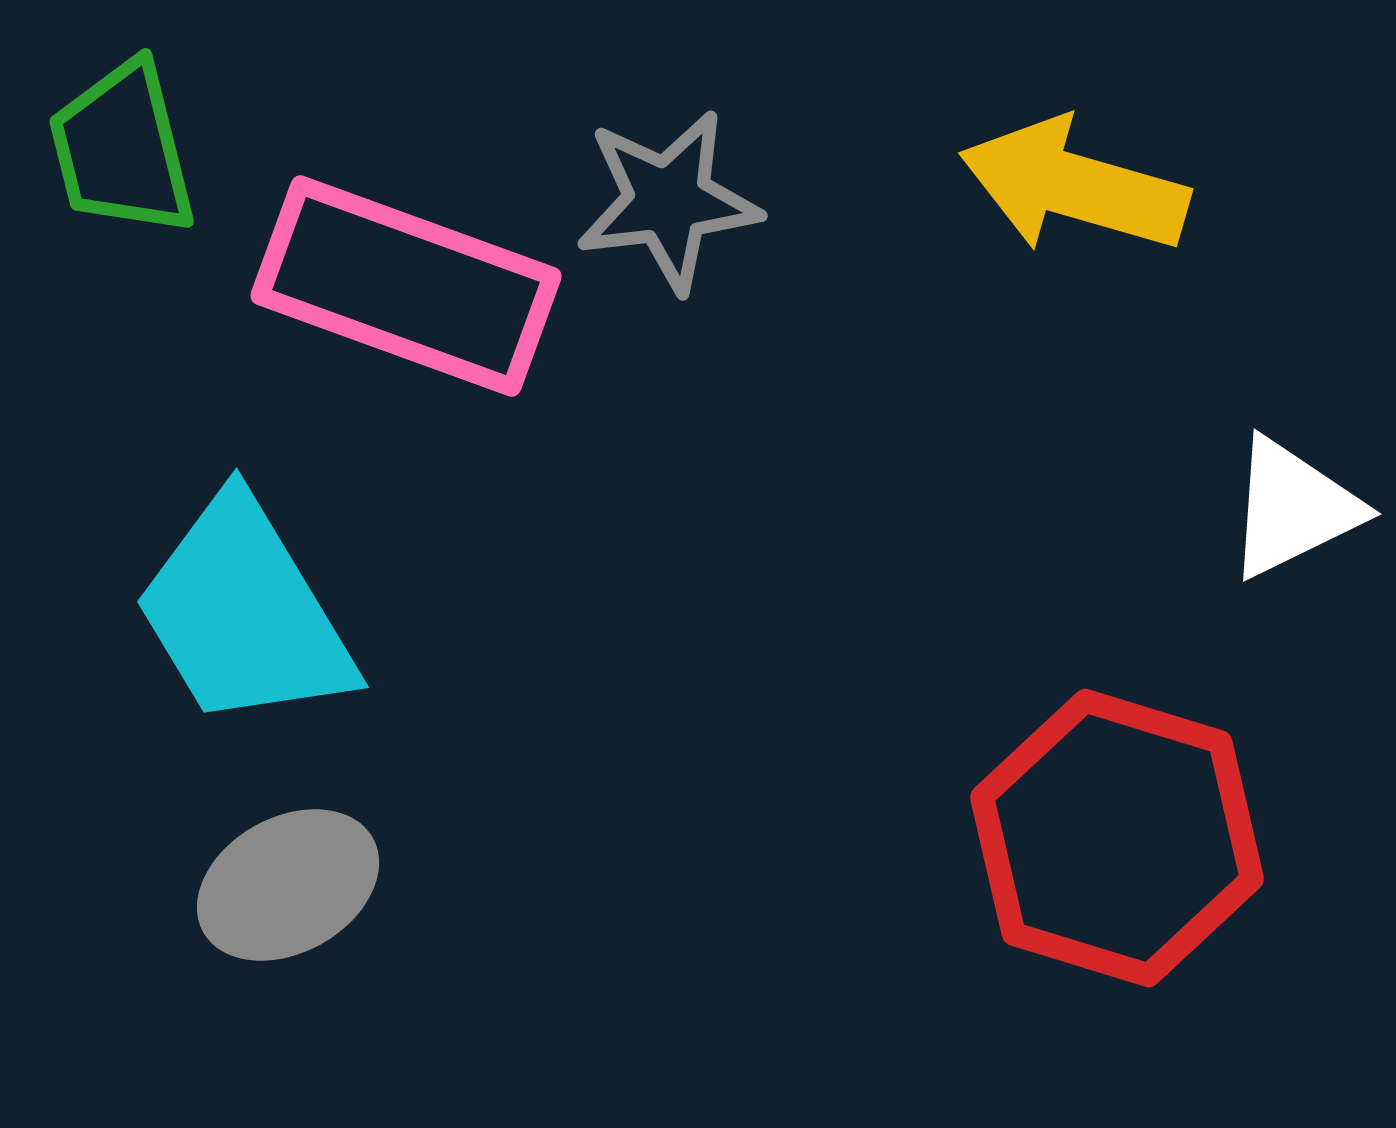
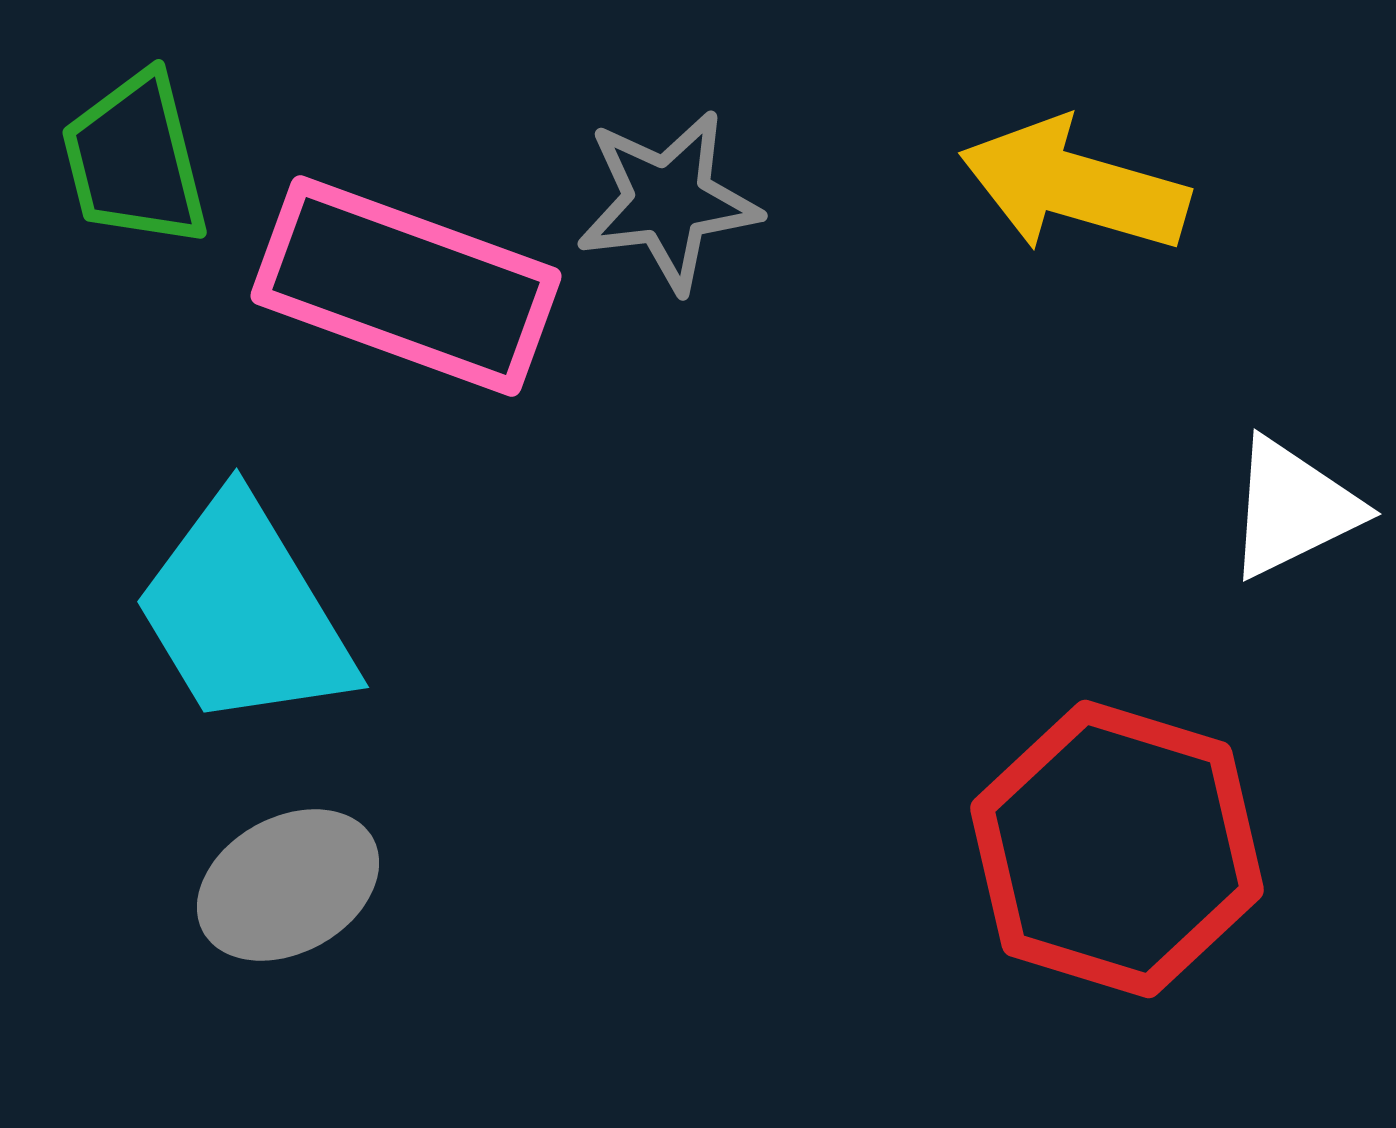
green trapezoid: moved 13 px right, 11 px down
red hexagon: moved 11 px down
